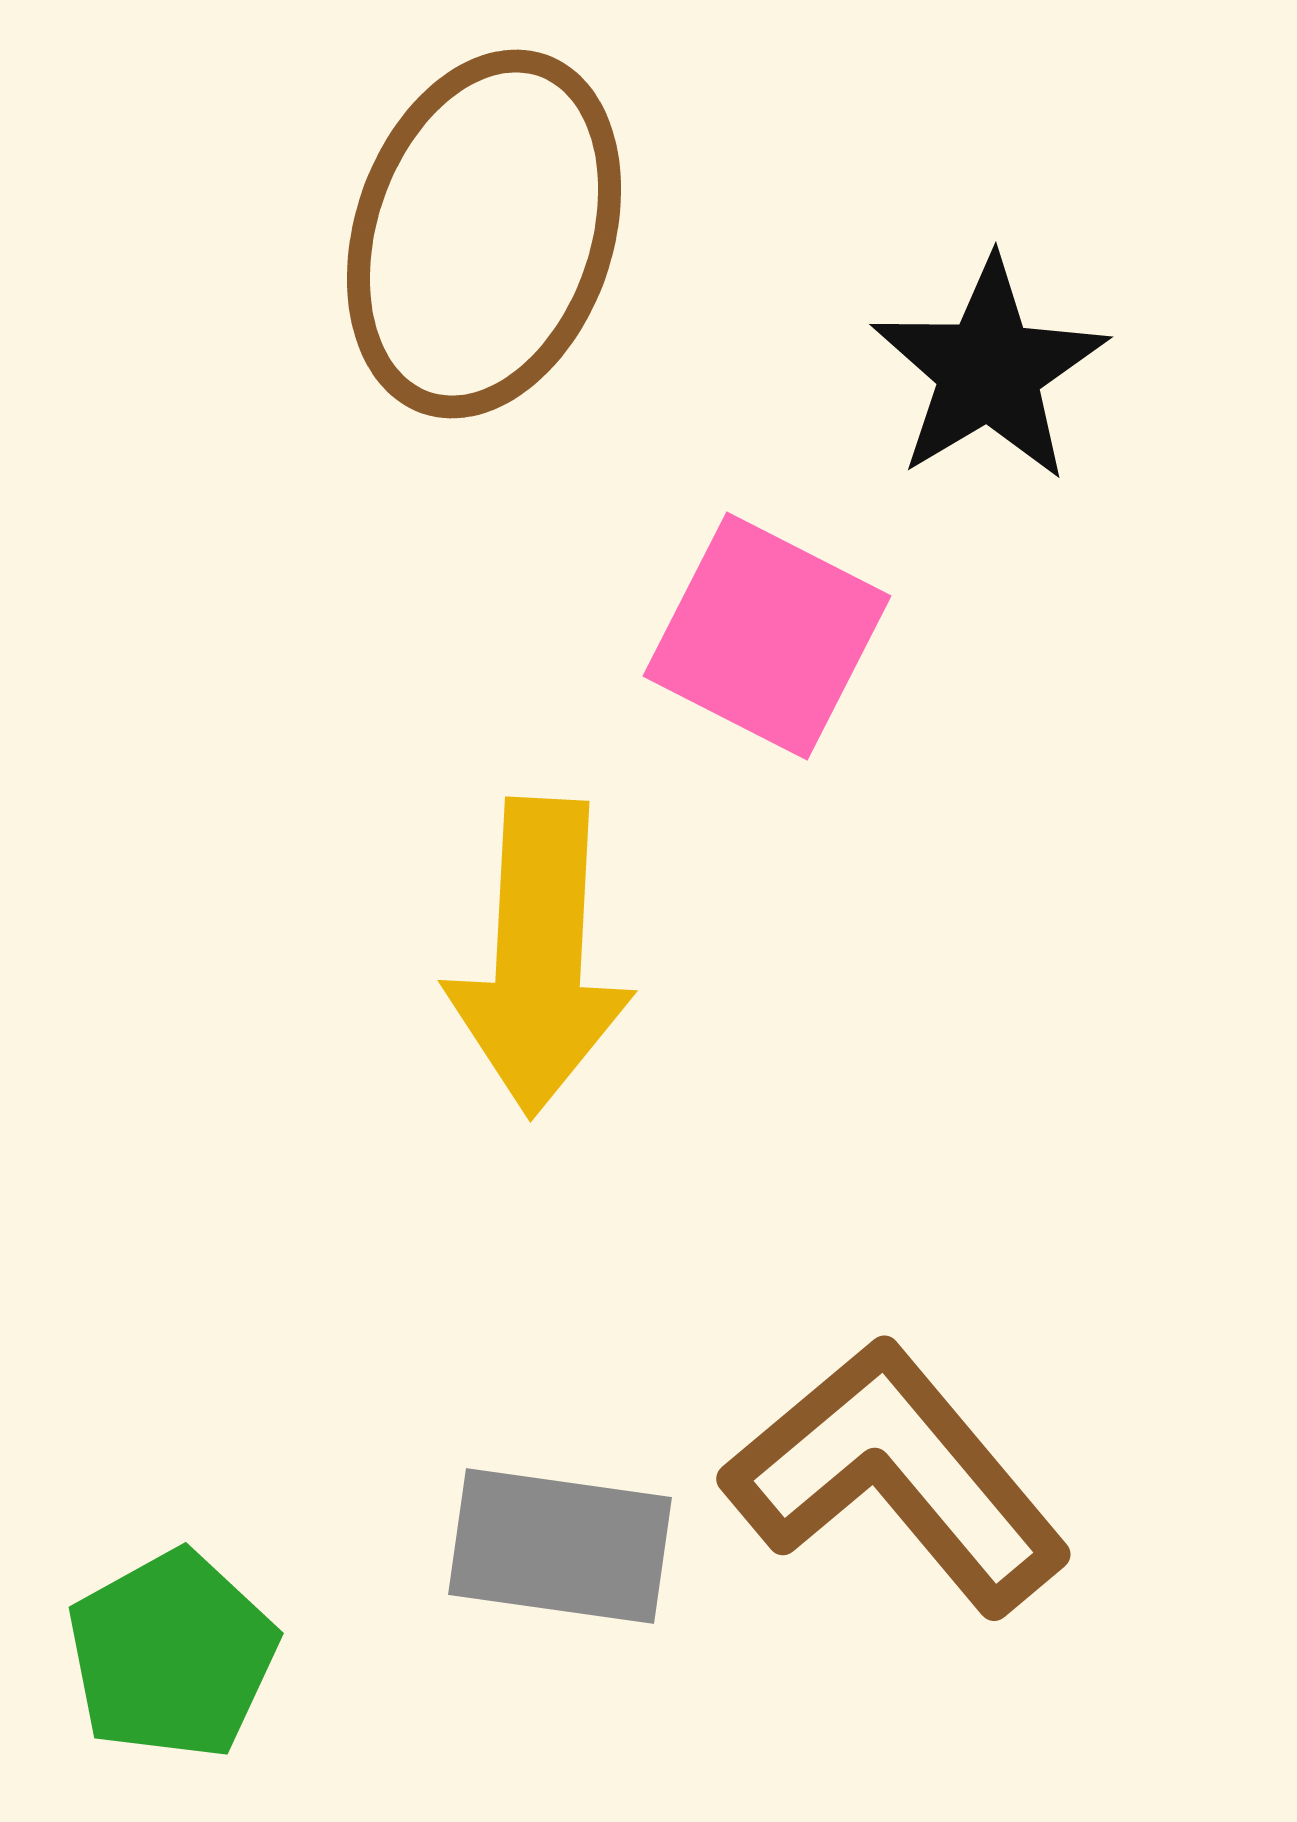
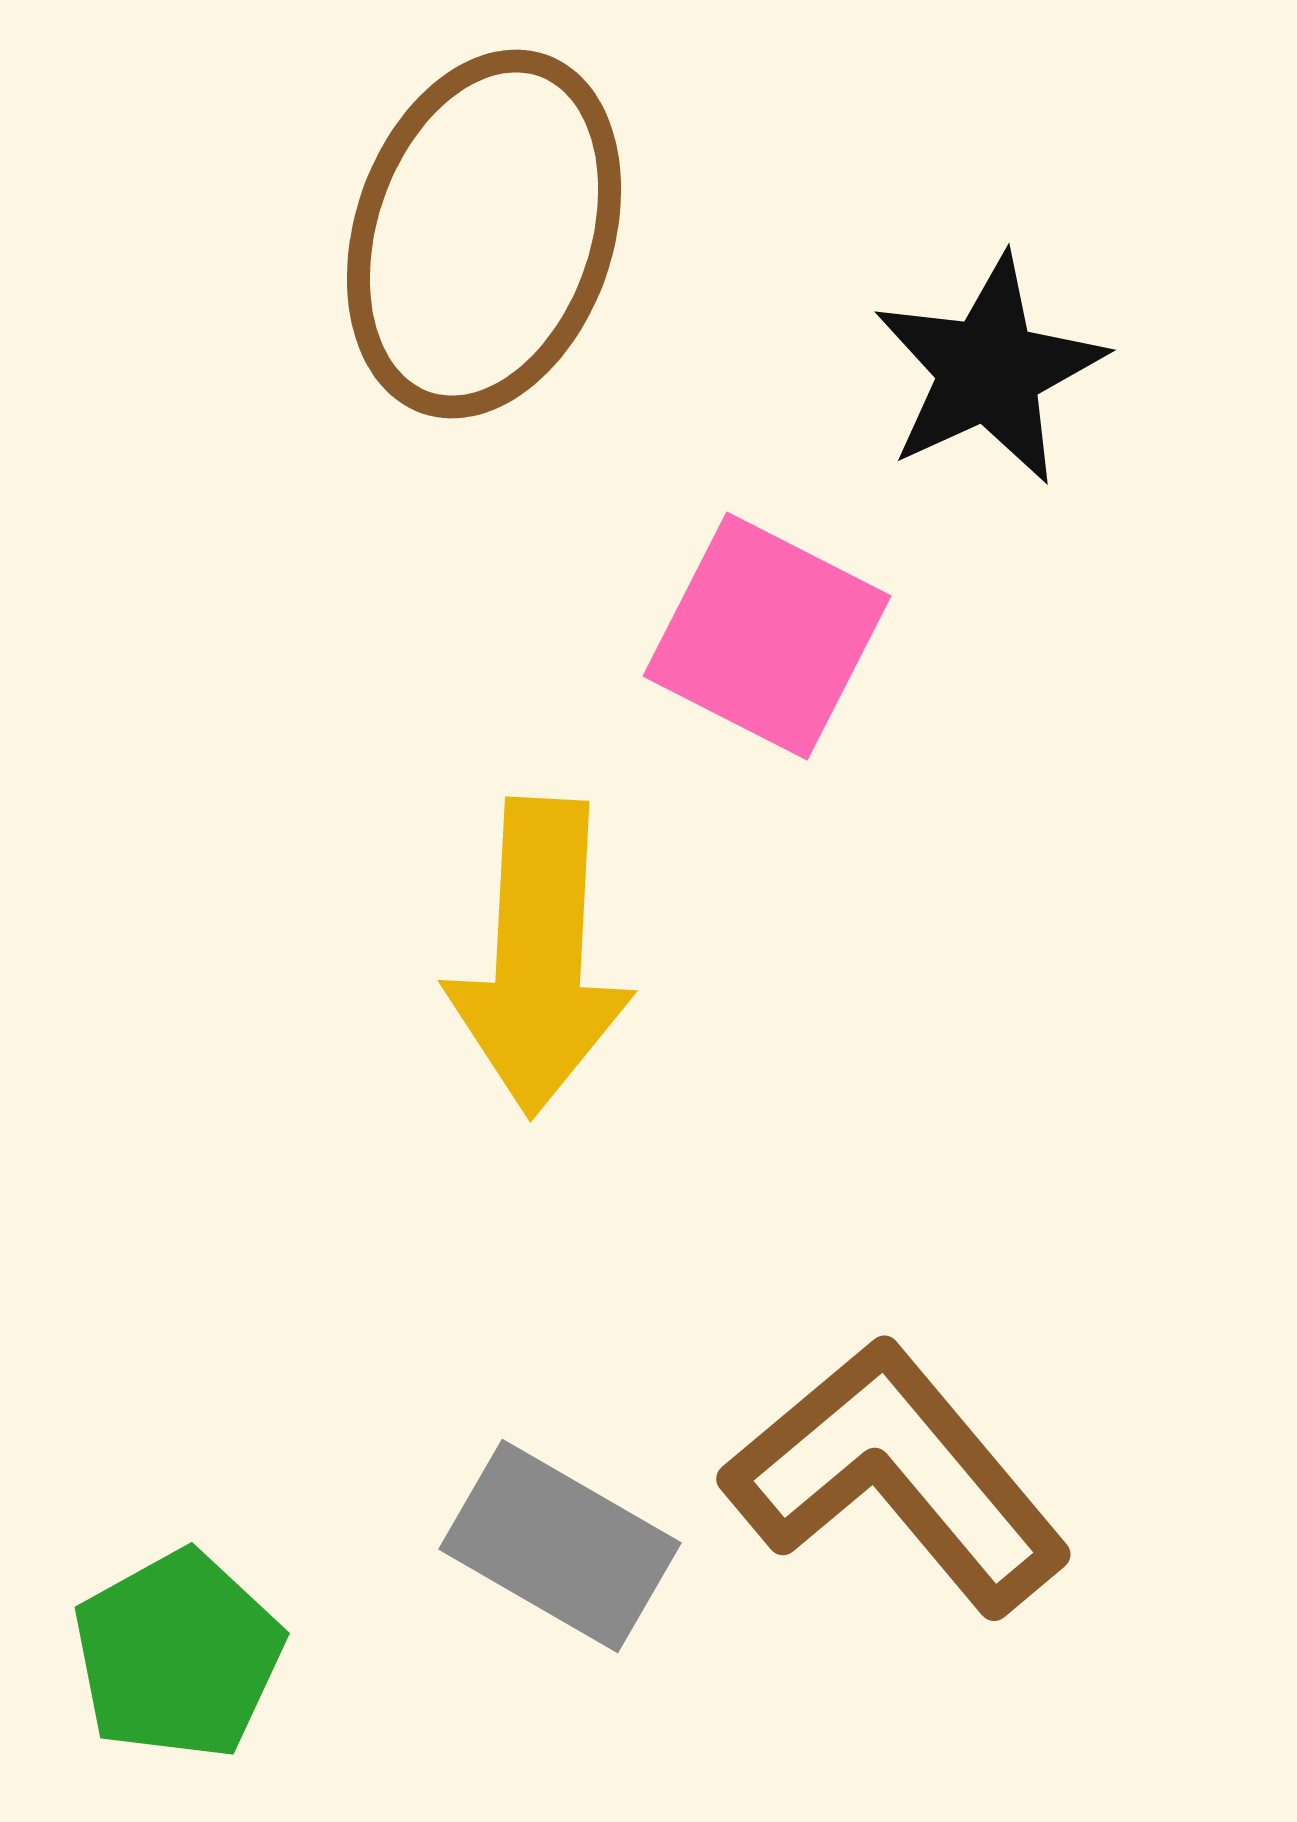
black star: rotated 6 degrees clockwise
gray rectangle: rotated 22 degrees clockwise
green pentagon: moved 6 px right
